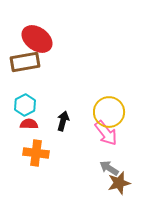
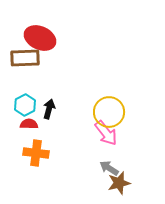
red ellipse: moved 3 px right, 1 px up; rotated 12 degrees counterclockwise
brown rectangle: moved 4 px up; rotated 8 degrees clockwise
black arrow: moved 14 px left, 12 px up
